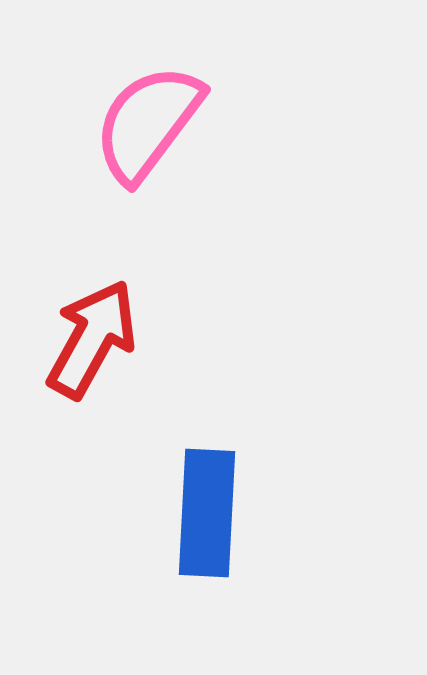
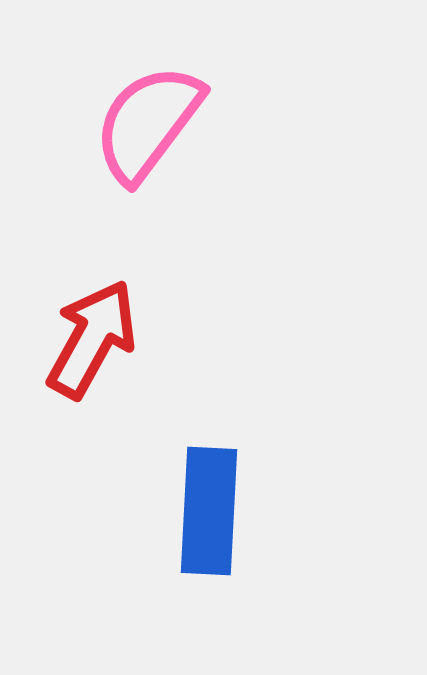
blue rectangle: moved 2 px right, 2 px up
